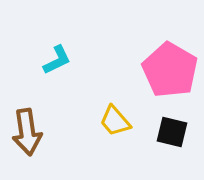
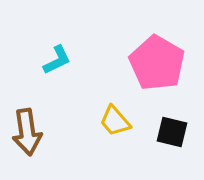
pink pentagon: moved 13 px left, 7 px up
